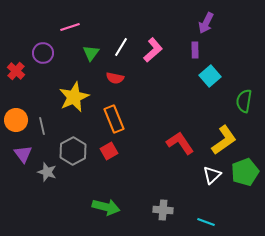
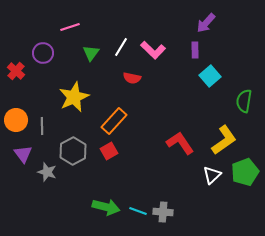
purple arrow: rotated 15 degrees clockwise
pink L-shape: rotated 85 degrees clockwise
red semicircle: moved 17 px right
orange rectangle: moved 2 px down; rotated 64 degrees clockwise
gray line: rotated 12 degrees clockwise
gray cross: moved 2 px down
cyan line: moved 68 px left, 11 px up
